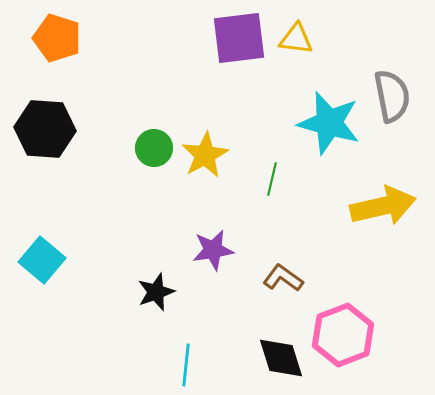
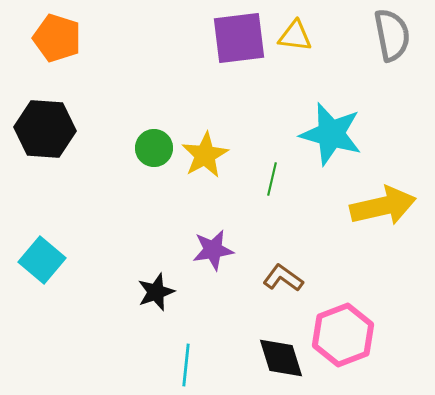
yellow triangle: moved 1 px left, 3 px up
gray semicircle: moved 61 px up
cyan star: moved 2 px right, 11 px down
